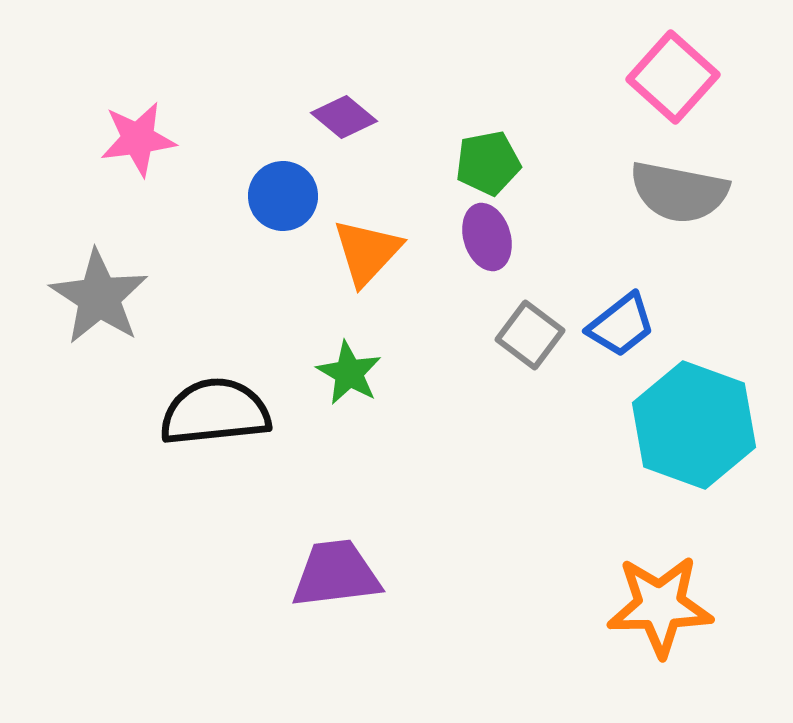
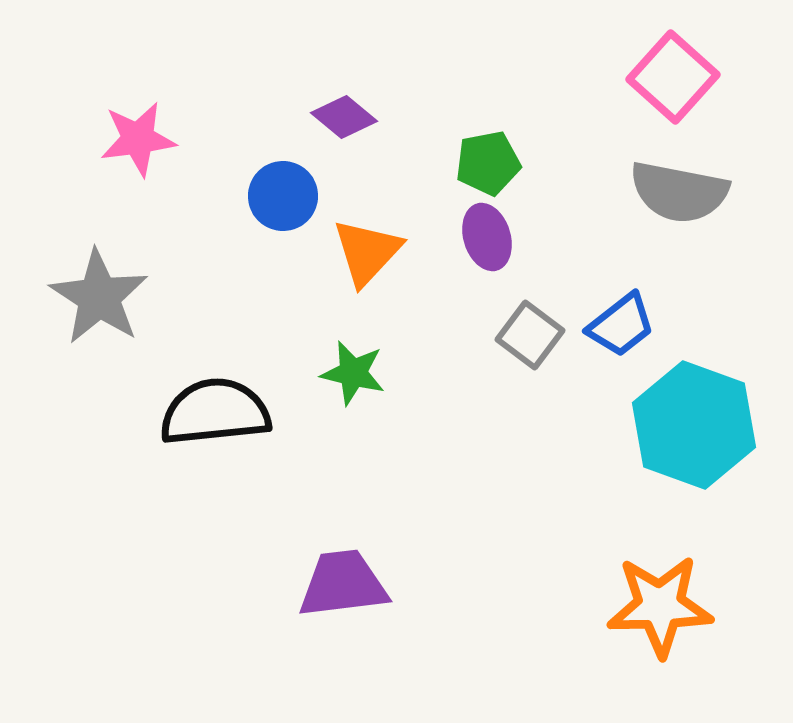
green star: moved 4 px right; rotated 16 degrees counterclockwise
purple trapezoid: moved 7 px right, 10 px down
